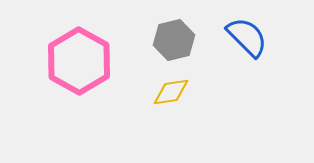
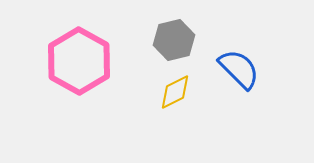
blue semicircle: moved 8 px left, 32 px down
yellow diamond: moved 4 px right; rotated 18 degrees counterclockwise
